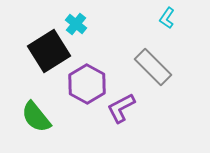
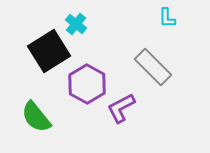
cyan L-shape: rotated 35 degrees counterclockwise
